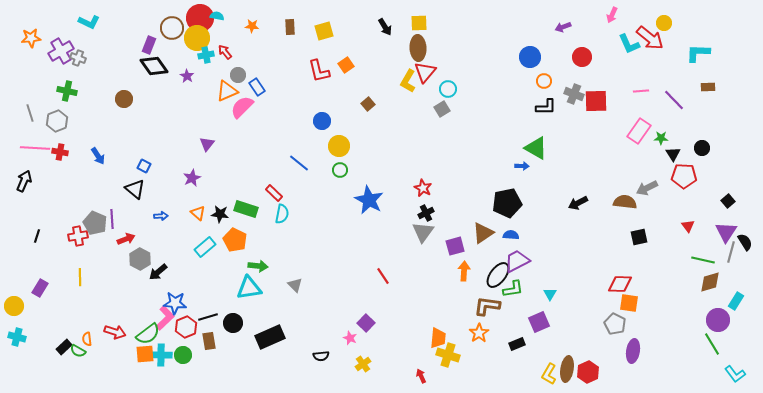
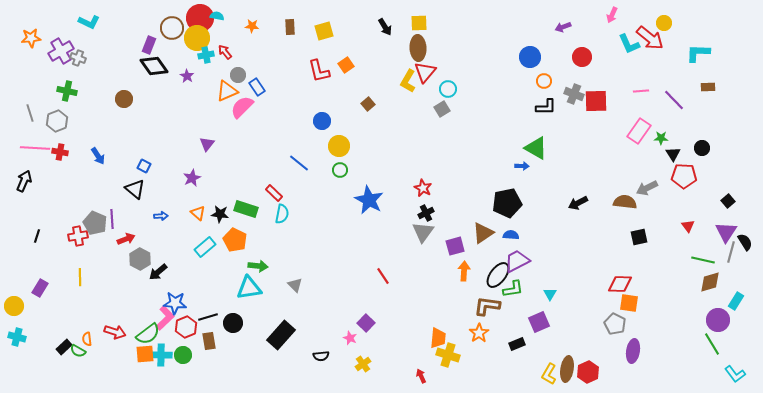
black rectangle at (270, 337): moved 11 px right, 2 px up; rotated 24 degrees counterclockwise
